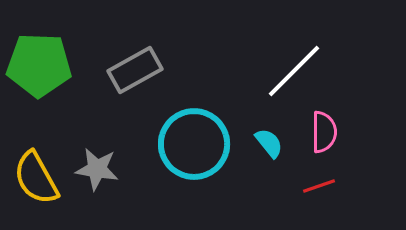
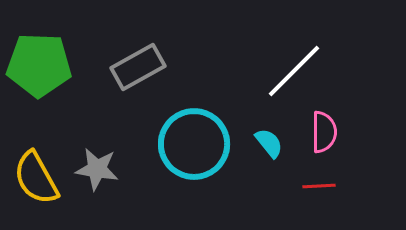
gray rectangle: moved 3 px right, 3 px up
red line: rotated 16 degrees clockwise
